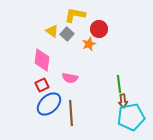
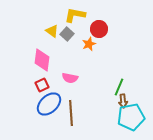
green line: moved 3 px down; rotated 30 degrees clockwise
